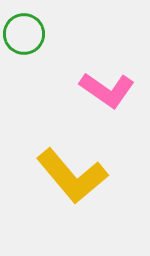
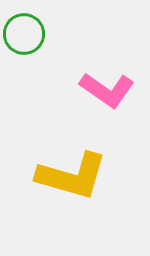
yellow L-shape: rotated 34 degrees counterclockwise
